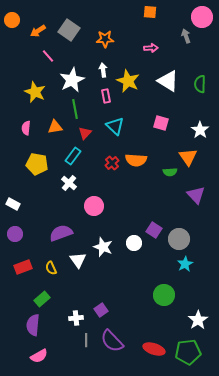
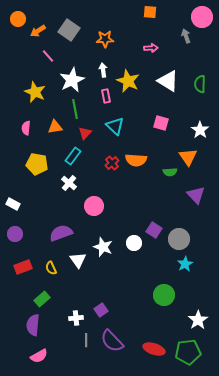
orange circle at (12, 20): moved 6 px right, 1 px up
